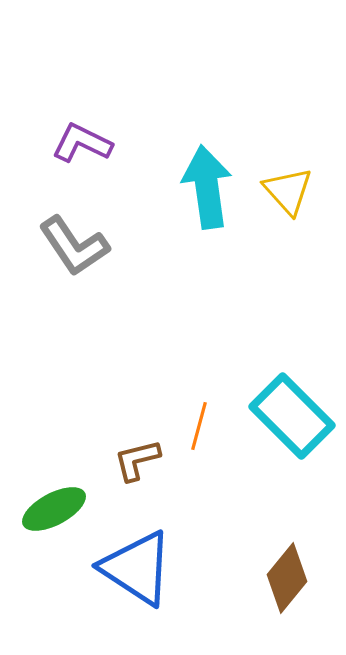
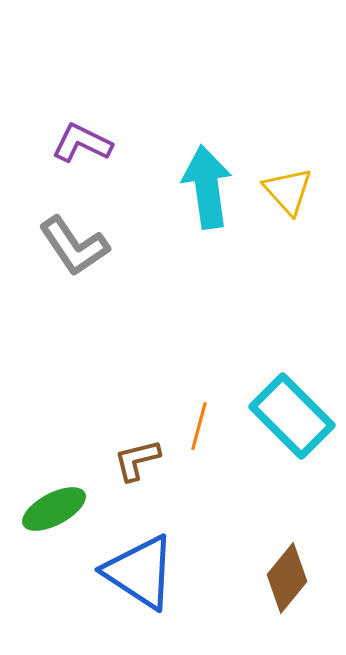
blue triangle: moved 3 px right, 4 px down
